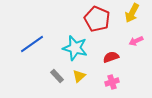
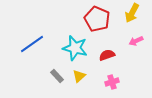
red semicircle: moved 4 px left, 2 px up
